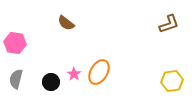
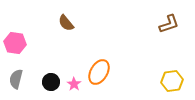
brown semicircle: rotated 12 degrees clockwise
pink star: moved 10 px down
